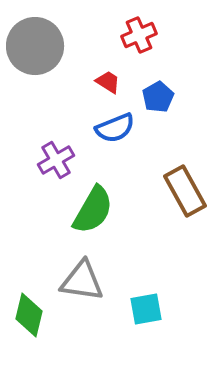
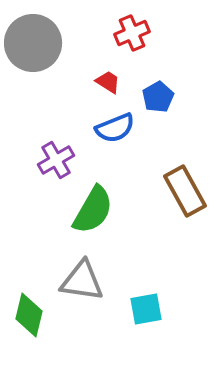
red cross: moved 7 px left, 2 px up
gray circle: moved 2 px left, 3 px up
